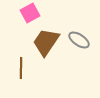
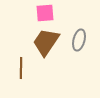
pink square: moved 15 px right; rotated 24 degrees clockwise
gray ellipse: rotated 70 degrees clockwise
